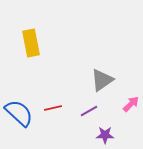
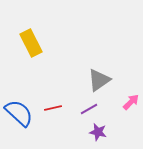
yellow rectangle: rotated 16 degrees counterclockwise
gray triangle: moved 3 px left
pink arrow: moved 2 px up
purple line: moved 2 px up
purple star: moved 7 px left, 3 px up; rotated 12 degrees clockwise
